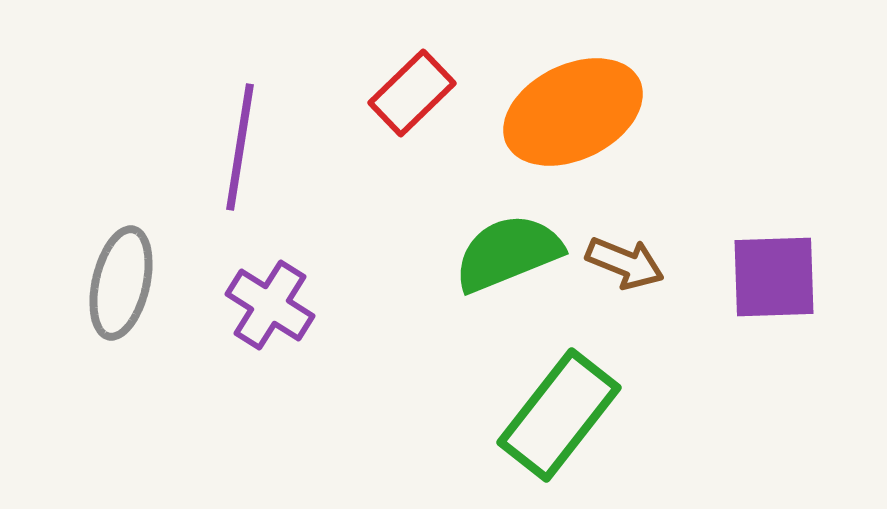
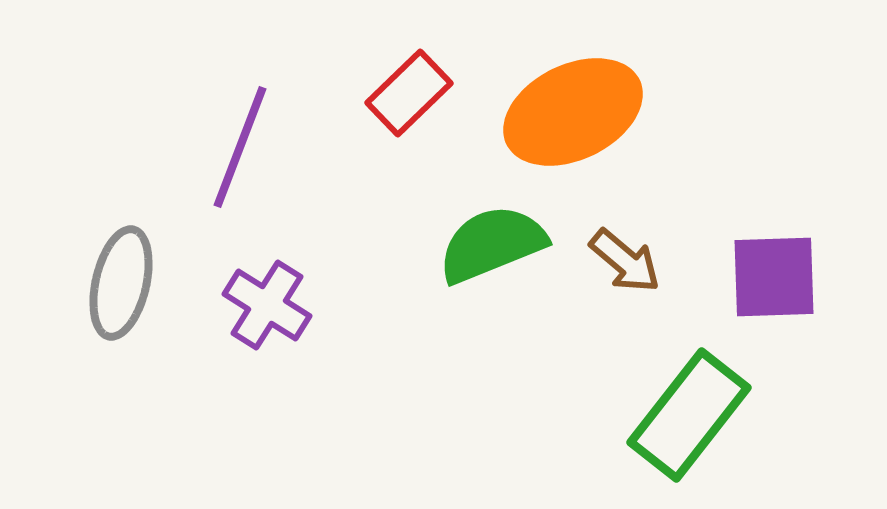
red rectangle: moved 3 px left
purple line: rotated 12 degrees clockwise
green semicircle: moved 16 px left, 9 px up
brown arrow: moved 2 px up; rotated 18 degrees clockwise
purple cross: moved 3 px left
green rectangle: moved 130 px right
